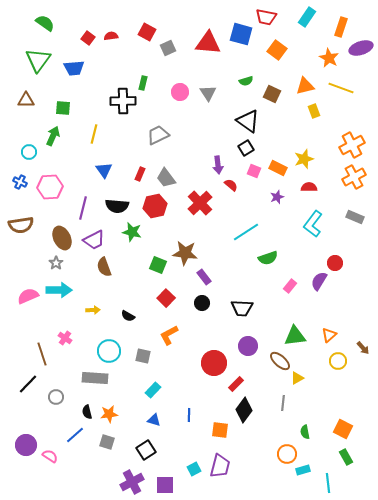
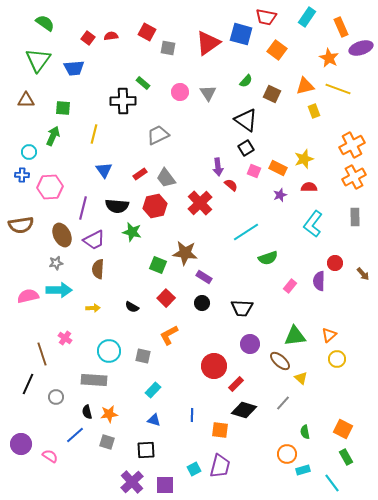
orange rectangle at (341, 27): rotated 42 degrees counterclockwise
red triangle at (208, 43): rotated 40 degrees counterclockwise
gray square at (168, 48): rotated 35 degrees clockwise
green semicircle at (246, 81): rotated 32 degrees counterclockwise
green rectangle at (143, 83): rotated 64 degrees counterclockwise
yellow line at (341, 88): moved 3 px left, 1 px down
black triangle at (248, 121): moved 2 px left, 1 px up
purple arrow at (218, 165): moved 2 px down
red rectangle at (140, 174): rotated 32 degrees clockwise
blue cross at (20, 182): moved 2 px right, 7 px up; rotated 24 degrees counterclockwise
purple star at (277, 197): moved 3 px right, 2 px up
gray rectangle at (355, 217): rotated 66 degrees clockwise
brown ellipse at (62, 238): moved 3 px up
gray star at (56, 263): rotated 24 degrees clockwise
brown semicircle at (104, 267): moved 6 px left, 2 px down; rotated 24 degrees clockwise
purple rectangle at (204, 277): rotated 21 degrees counterclockwise
purple semicircle at (319, 281): rotated 30 degrees counterclockwise
pink semicircle at (28, 296): rotated 10 degrees clockwise
yellow arrow at (93, 310): moved 2 px up
black semicircle at (128, 316): moved 4 px right, 9 px up
purple circle at (248, 346): moved 2 px right, 2 px up
brown arrow at (363, 348): moved 74 px up
yellow circle at (338, 361): moved 1 px left, 2 px up
red circle at (214, 363): moved 3 px down
gray rectangle at (95, 378): moved 1 px left, 2 px down
yellow triangle at (297, 378): moved 4 px right; rotated 48 degrees counterclockwise
black line at (28, 384): rotated 20 degrees counterclockwise
gray line at (283, 403): rotated 35 degrees clockwise
black diamond at (244, 410): rotated 70 degrees clockwise
blue line at (189, 415): moved 3 px right
purple circle at (26, 445): moved 5 px left, 1 px up
black square at (146, 450): rotated 30 degrees clockwise
purple cross at (132, 482): rotated 15 degrees counterclockwise
cyan line at (328, 483): moved 4 px right; rotated 30 degrees counterclockwise
